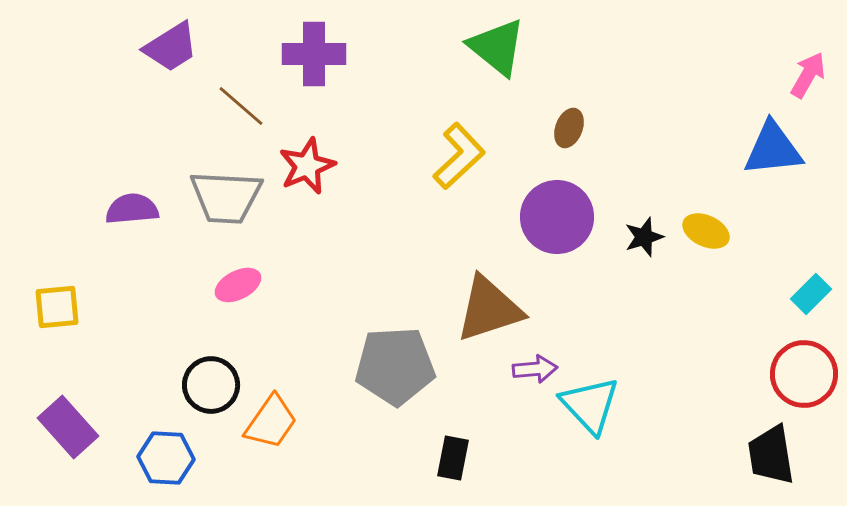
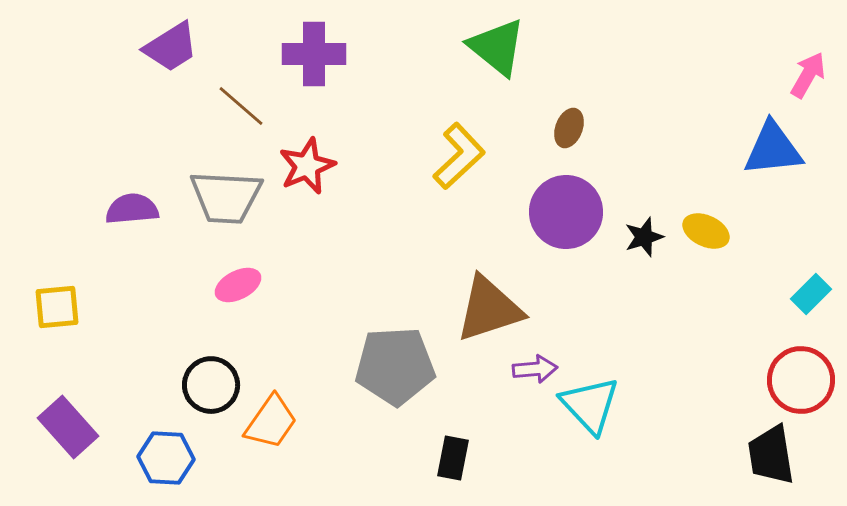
purple circle: moved 9 px right, 5 px up
red circle: moved 3 px left, 6 px down
